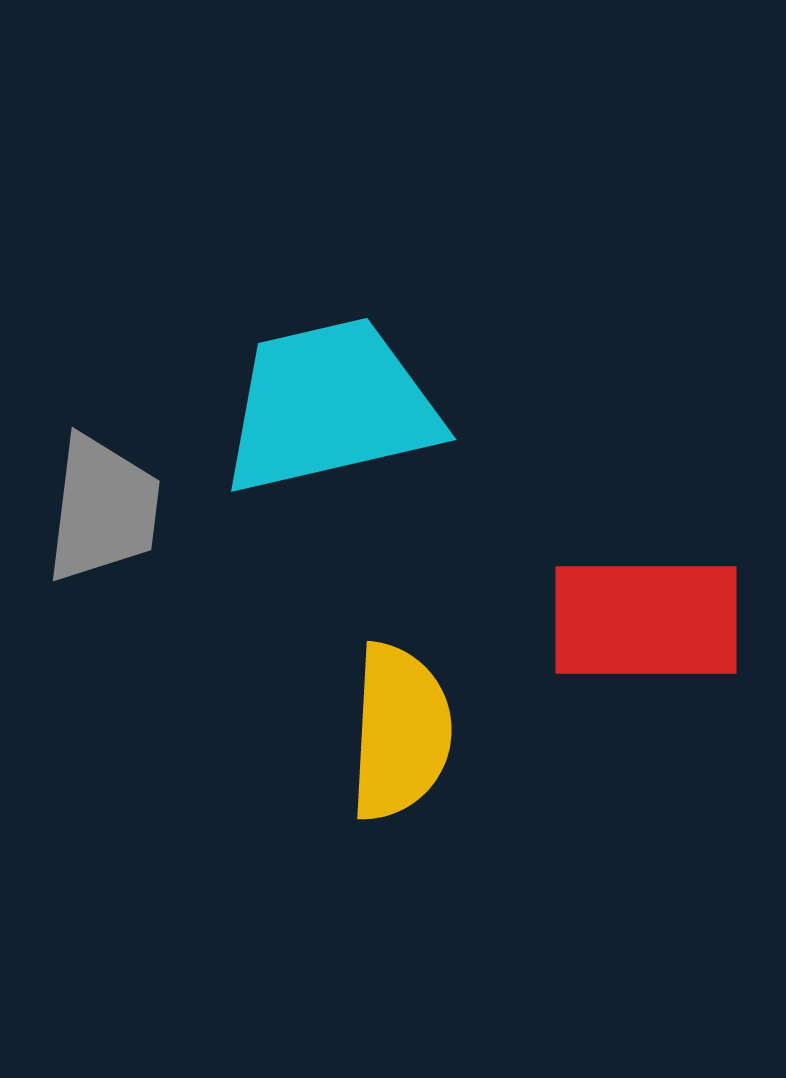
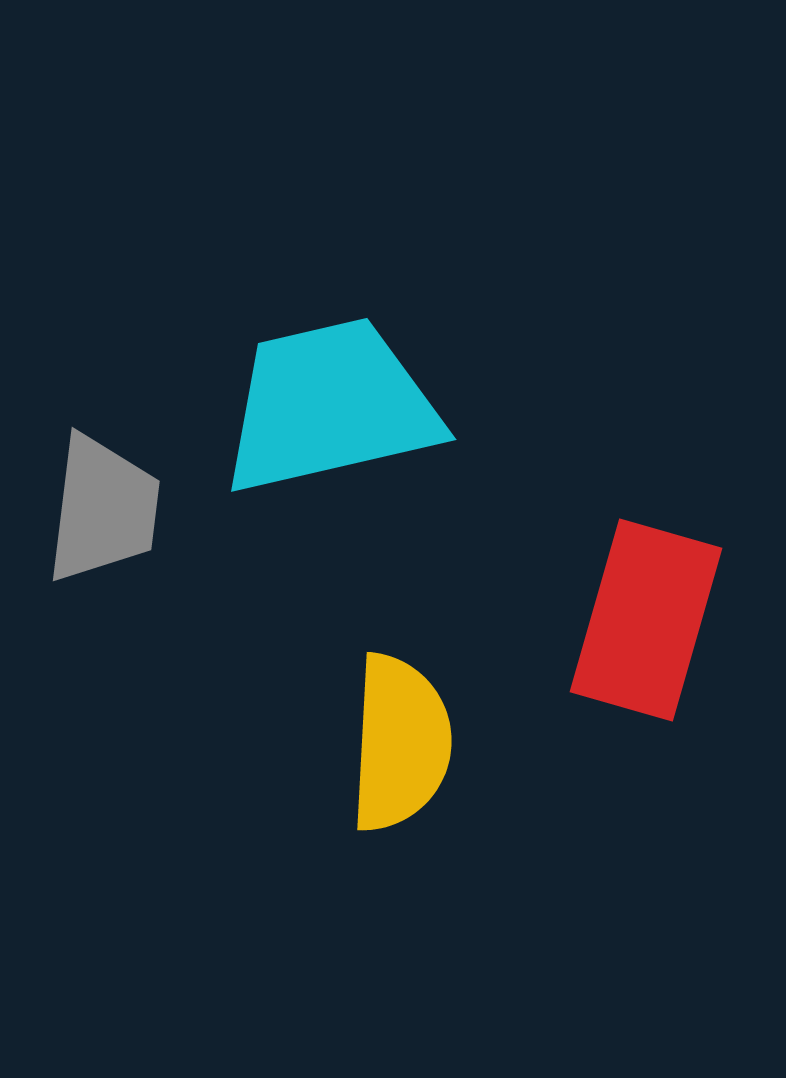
red rectangle: rotated 74 degrees counterclockwise
yellow semicircle: moved 11 px down
